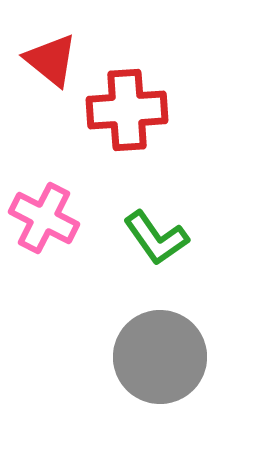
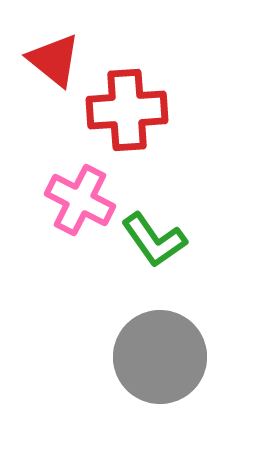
red triangle: moved 3 px right
pink cross: moved 36 px right, 18 px up
green L-shape: moved 2 px left, 2 px down
